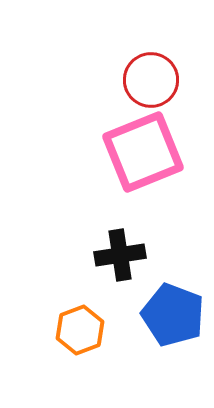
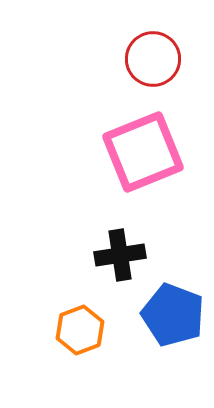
red circle: moved 2 px right, 21 px up
